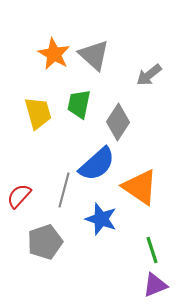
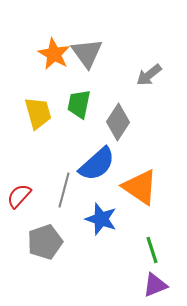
gray triangle: moved 7 px left, 2 px up; rotated 12 degrees clockwise
